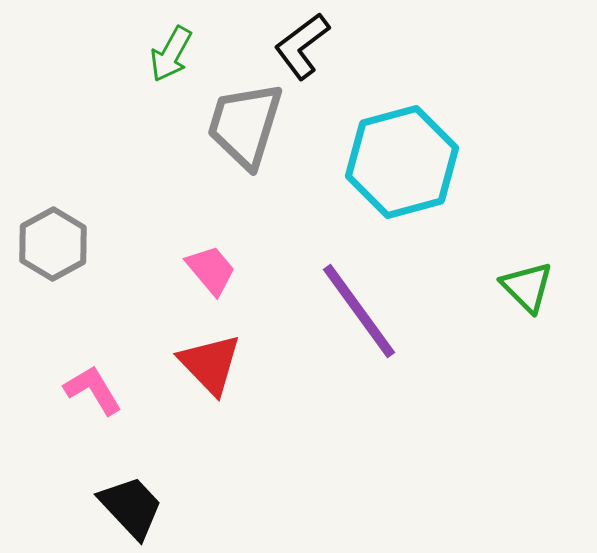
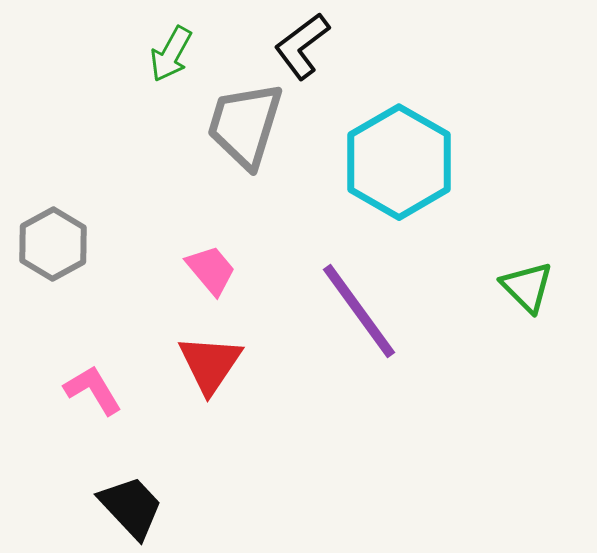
cyan hexagon: moved 3 px left; rotated 15 degrees counterclockwise
red triangle: rotated 18 degrees clockwise
